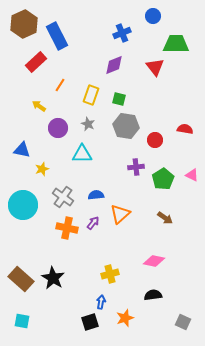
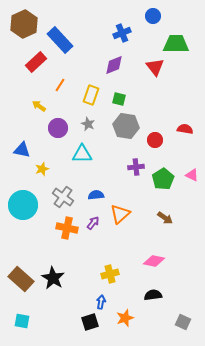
blue rectangle: moved 3 px right, 4 px down; rotated 16 degrees counterclockwise
